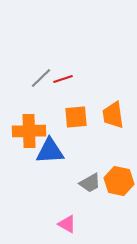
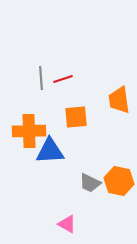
gray line: rotated 50 degrees counterclockwise
orange trapezoid: moved 6 px right, 15 px up
gray trapezoid: rotated 55 degrees clockwise
